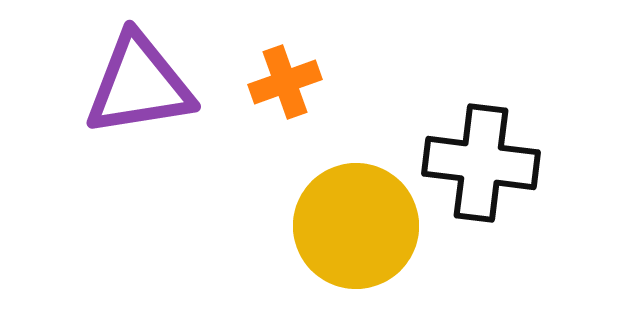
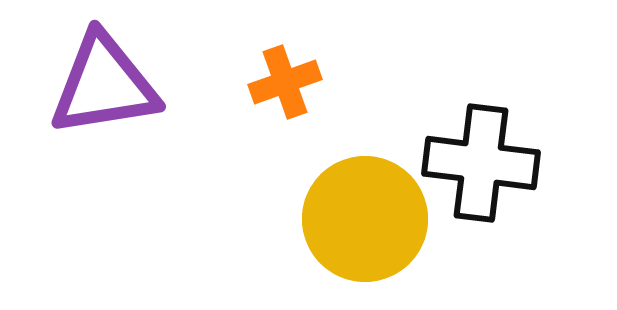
purple triangle: moved 35 px left
yellow circle: moved 9 px right, 7 px up
